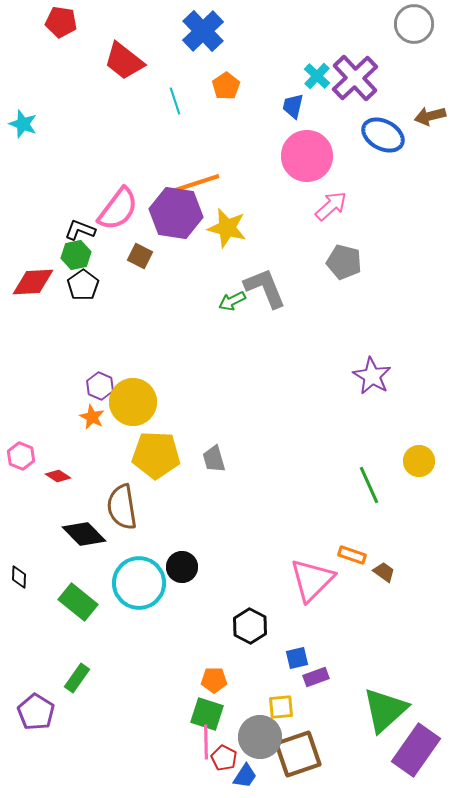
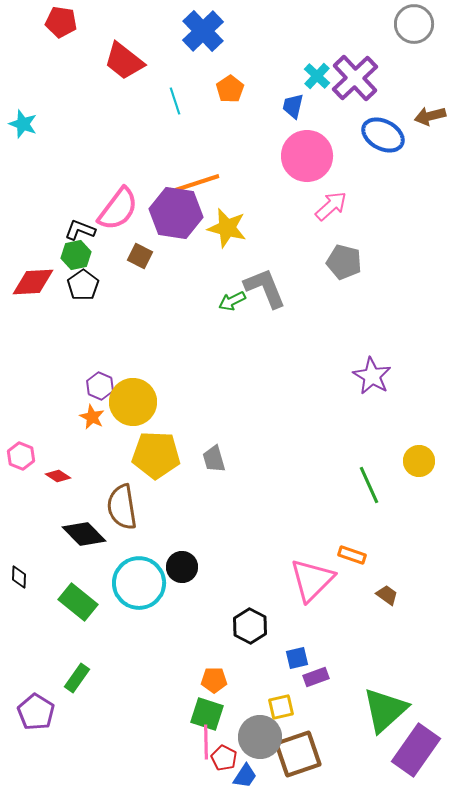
orange pentagon at (226, 86): moved 4 px right, 3 px down
brown trapezoid at (384, 572): moved 3 px right, 23 px down
yellow square at (281, 707): rotated 8 degrees counterclockwise
